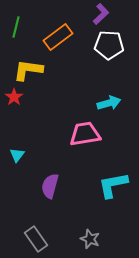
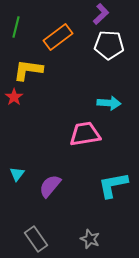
cyan arrow: rotated 20 degrees clockwise
cyan triangle: moved 19 px down
purple semicircle: rotated 25 degrees clockwise
